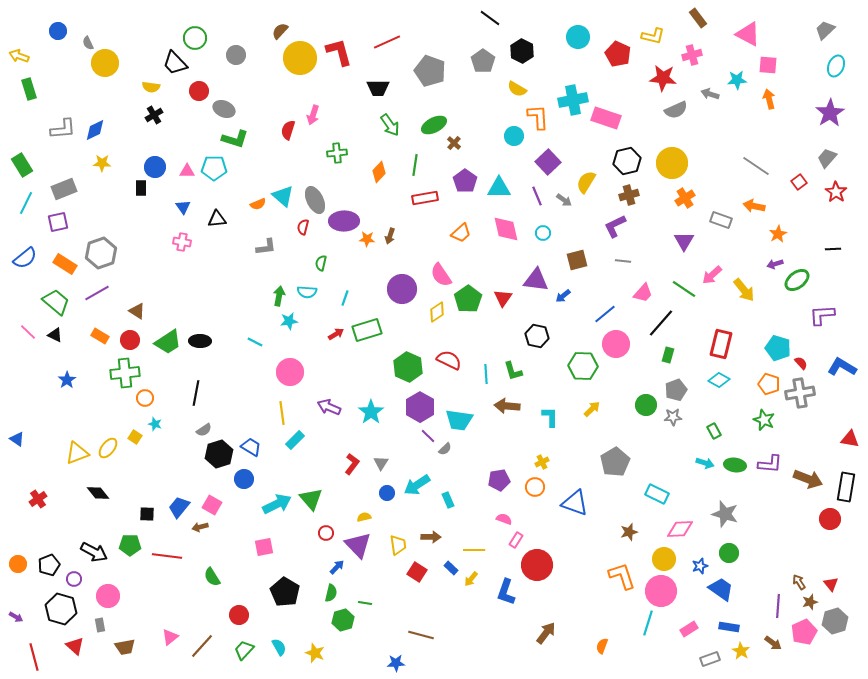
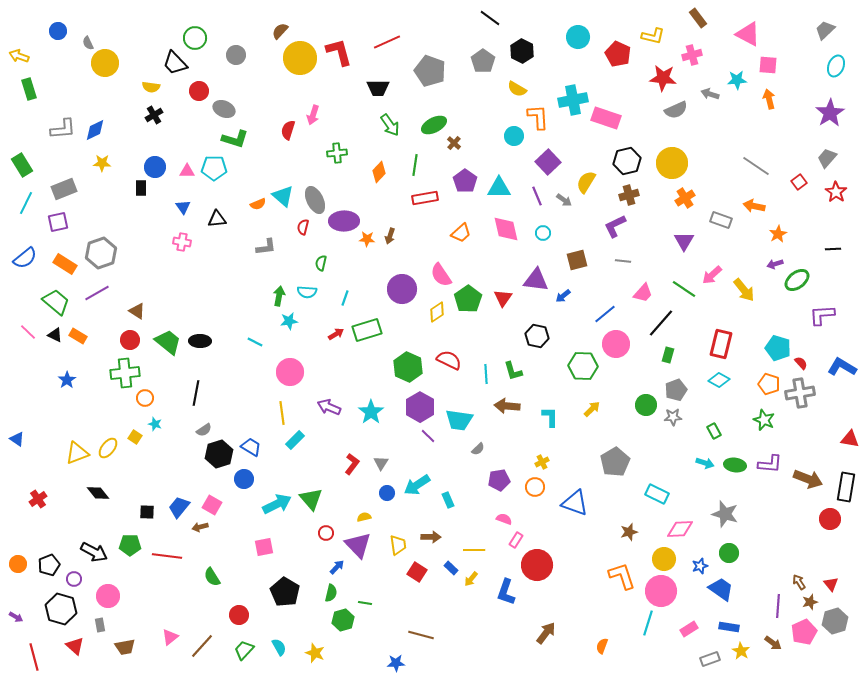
orange rectangle at (100, 336): moved 22 px left
green trapezoid at (168, 342): rotated 108 degrees counterclockwise
gray semicircle at (445, 449): moved 33 px right
black square at (147, 514): moved 2 px up
